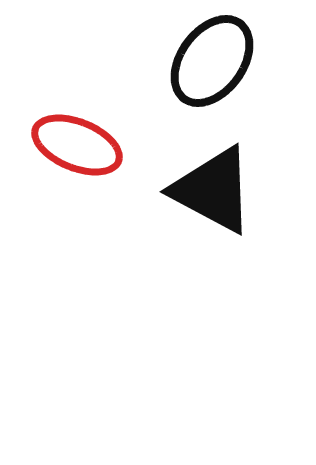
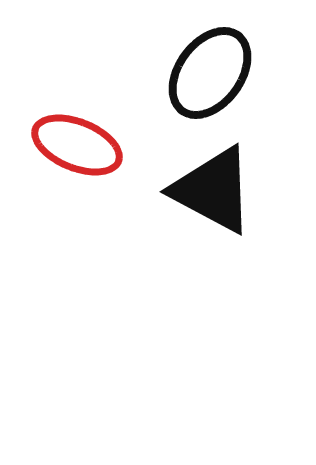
black ellipse: moved 2 px left, 12 px down
